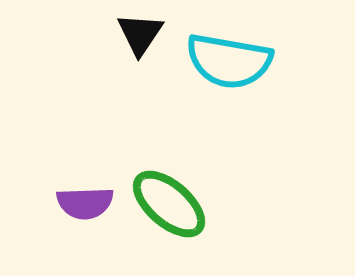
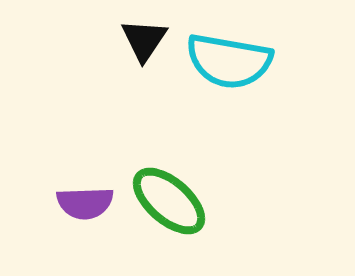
black triangle: moved 4 px right, 6 px down
green ellipse: moved 3 px up
